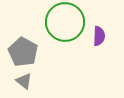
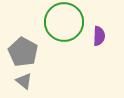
green circle: moved 1 px left
